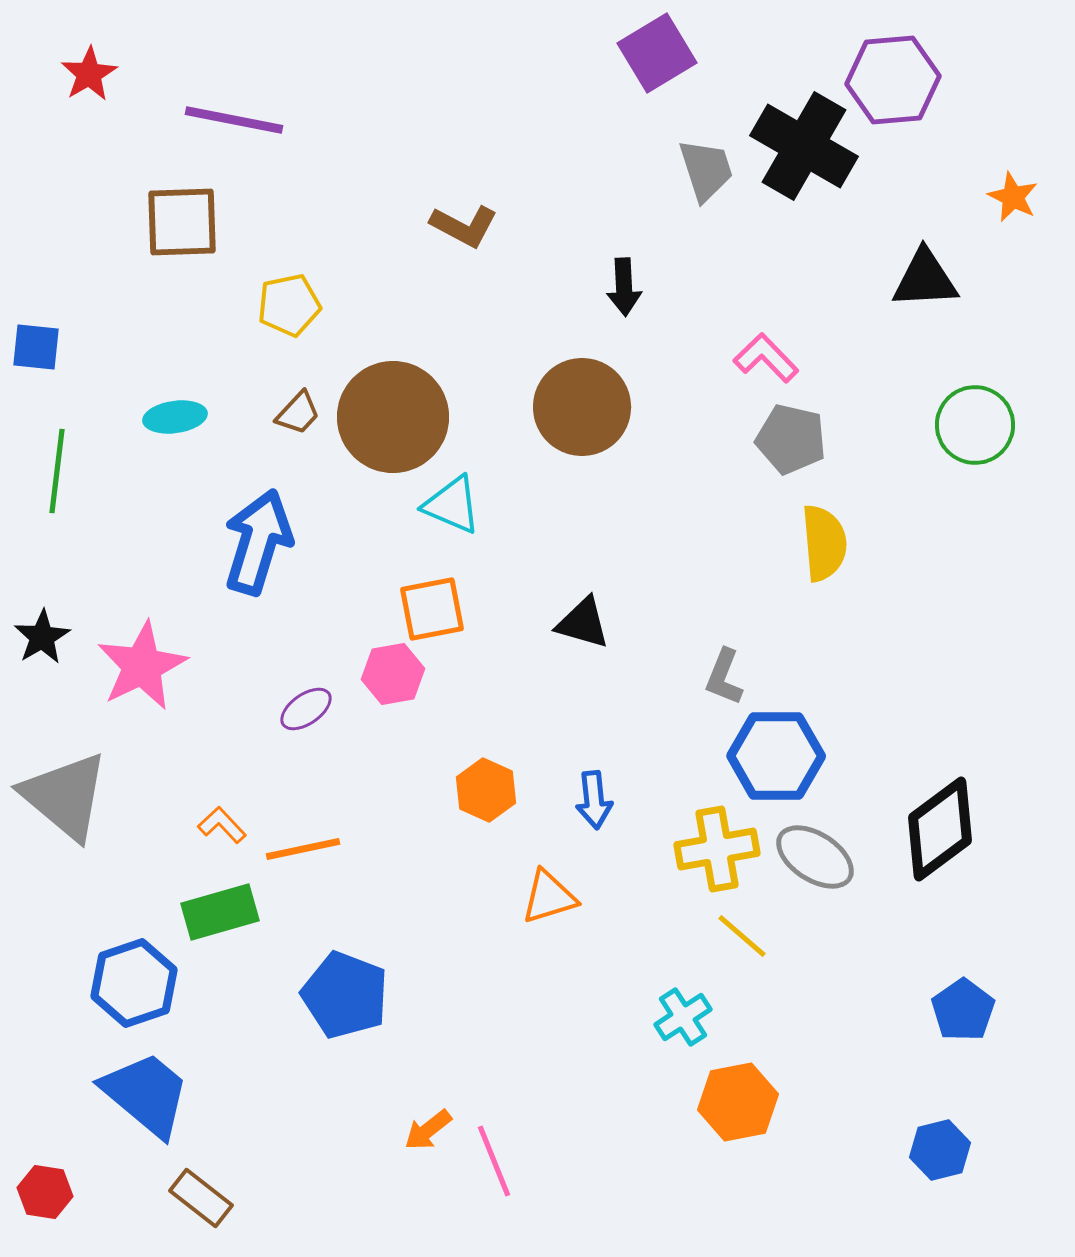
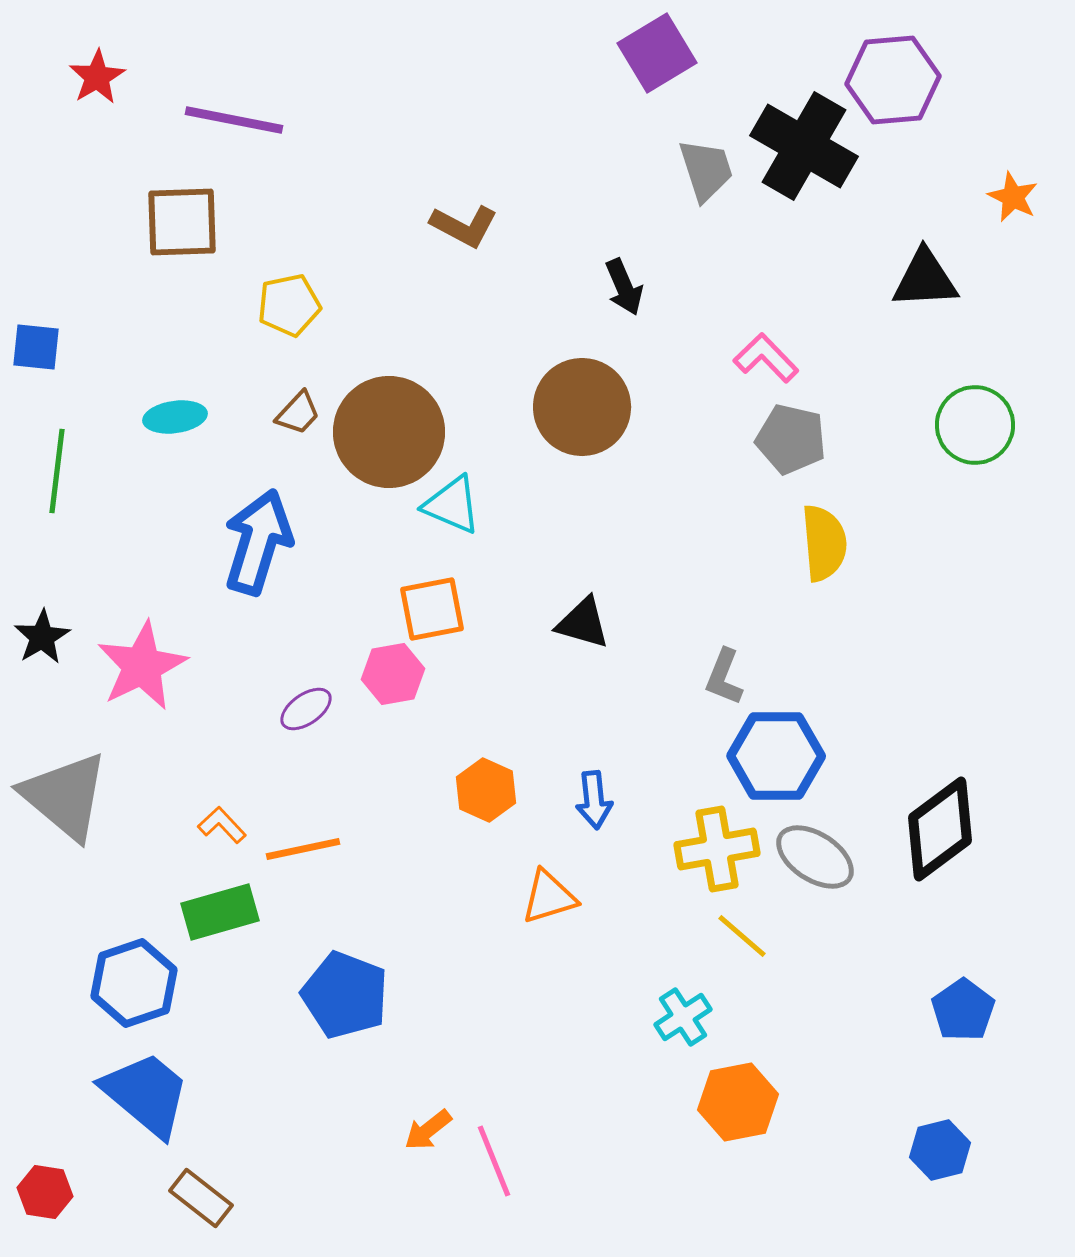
red star at (89, 74): moved 8 px right, 3 px down
black arrow at (624, 287): rotated 20 degrees counterclockwise
brown circle at (393, 417): moved 4 px left, 15 px down
